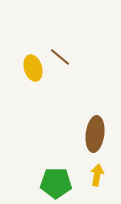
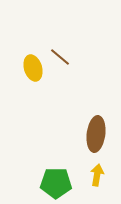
brown ellipse: moved 1 px right
